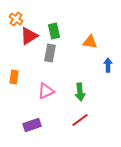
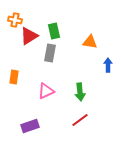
orange cross: moved 1 px left, 1 px down; rotated 24 degrees counterclockwise
purple rectangle: moved 2 px left, 1 px down
